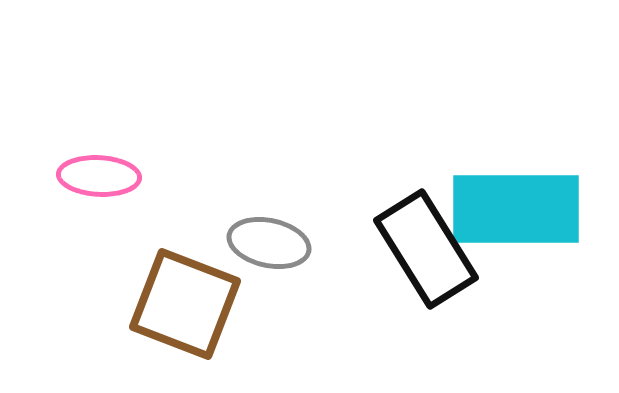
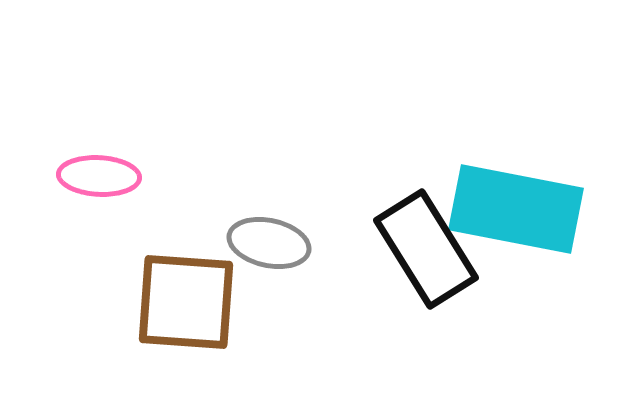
cyan rectangle: rotated 11 degrees clockwise
brown square: moved 1 px right, 2 px up; rotated 17 degrees counterclockwise
